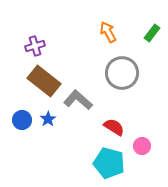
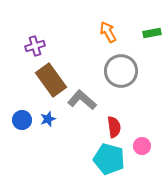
green rectangle: rotated 42 degrees clockwise
gray circle: moved 1 px left, 2 px up
brown rectangle: moved 7 px right, 1 px up; rotated 16 degrees clockwise
gray L-shape: moved 4 px right
blue star: rotated 14 degrees clockwise
red semicircle: rotated 50 degrees clockwise
cyan pentagon: moved 4 px up
